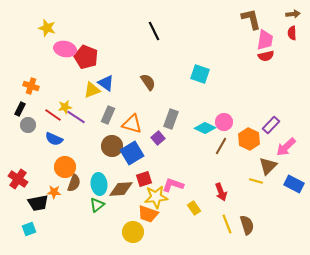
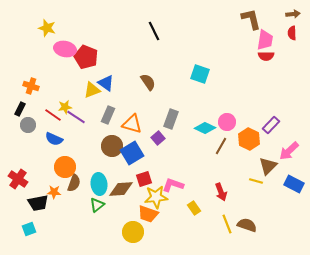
red semicircle at (266, 56): rotated 14 degrees clockwise
pink circle at (224, 122): moved 3 px right
pink arrow at (286, 147): moved 3 px right, 4 px down
brown semicircle at (247, 225): rotated 54 degrees counterclockwise
